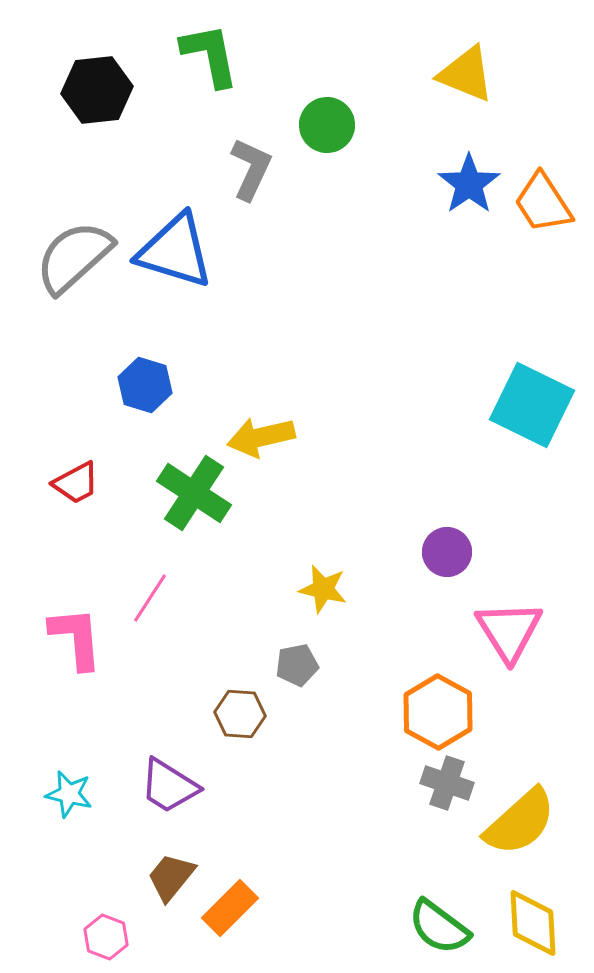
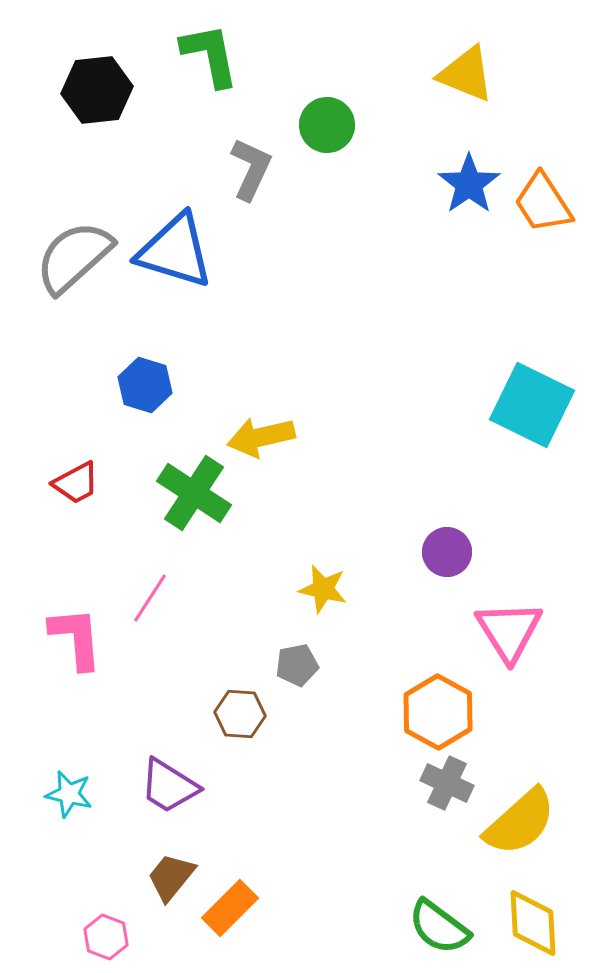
gray cross: rotated 6 degrees clockwise
